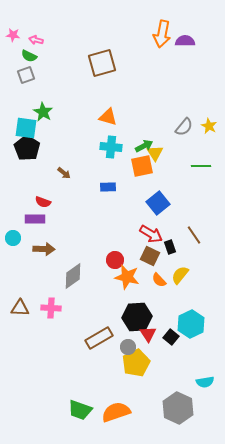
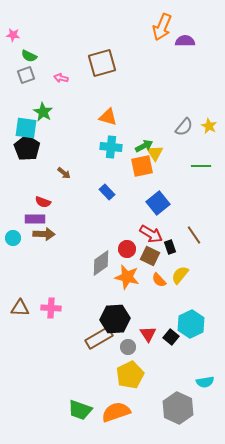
orange arrow at (162, 34): moved 7 px up; rotated 12 degrees clockwise
pink arrow at (36, 40): moved 25 px right, 38 px down
blue rectangle at (108, 187): moved 1 px left, 5 px down; rotated 49 degrees clockwise
brown arrow at (44, 249): moved 15 px up
red circle at (115, 260): moved 12 px right, 11 px up
gray diamond at (73, 276): moved 28 px right, 13 px up
black hexagon at (137, 317): moved 22 px left, 2 px down
yellow pentagon at (136, 363): moved 6 px left, 12 px down
